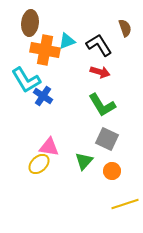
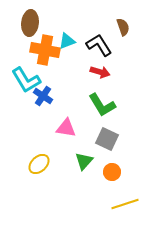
brown semicircle: moved 2 px left, 1 px up
pink triangle: moved 17 px right, 19 px up
orange circle: moved 1 px down
